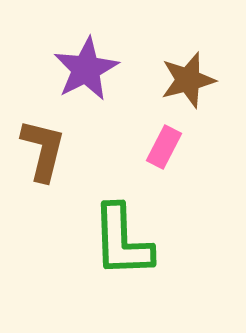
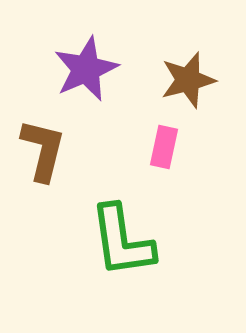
purple star: rotated 4 degrees clockwise
pink rectangle: rotated 15 degrees counterclockwise
green L-shape: rotated 6 degrees counterclockwise
